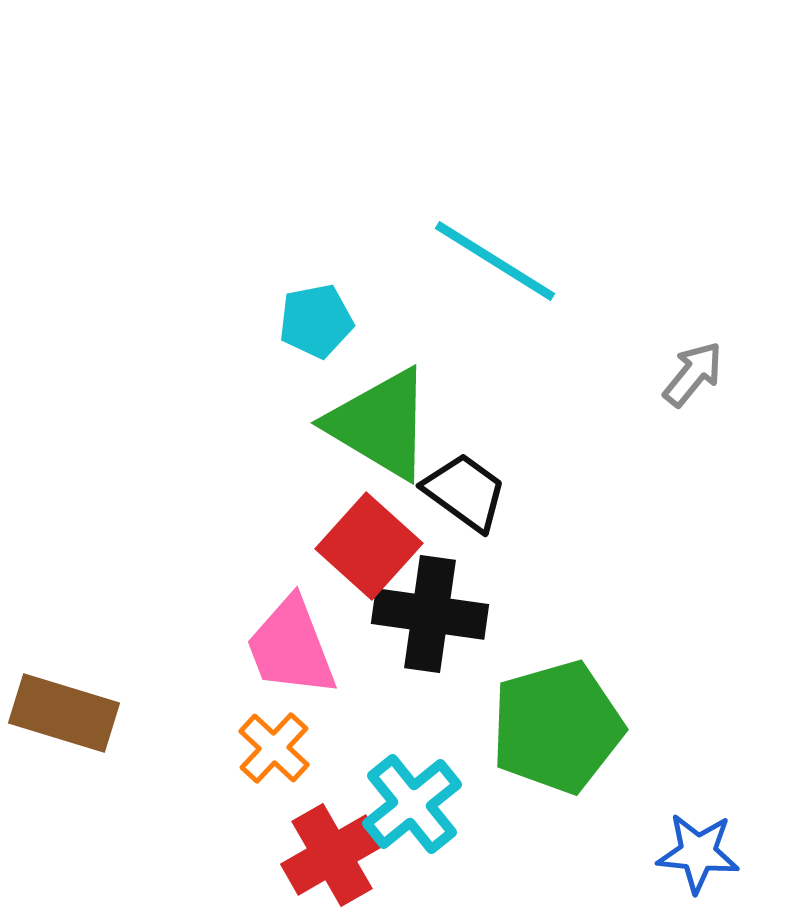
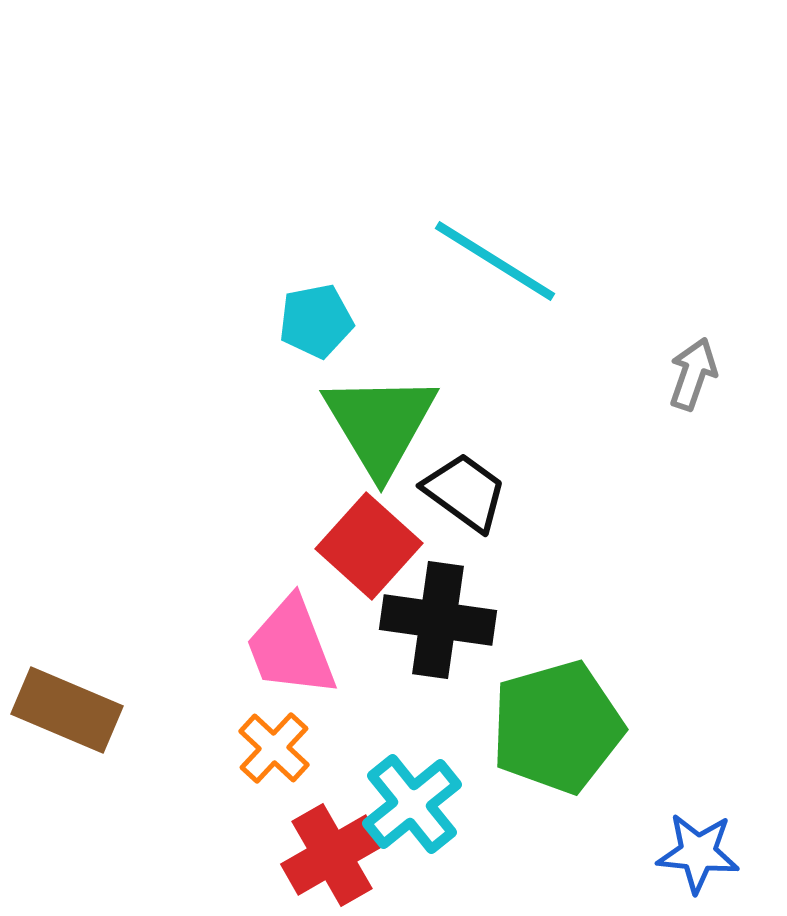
gray arrow: rotated 20 degrees counterclockwise
green triangle: rotated 28 degrees clockwise
black cross: moved 8 px right, 6 px down
brown rectangle: moved 3 px right, 3 px up; rotated 6 degrees clockwise
